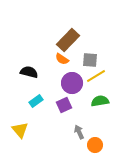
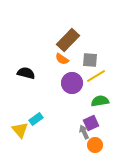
black semicircle: moved 3 px left, 1 px down
cyan rectangle: moved 18 px down
purple square: moved 27 px right, 18 px down
gray arrow: moved 5 px right
